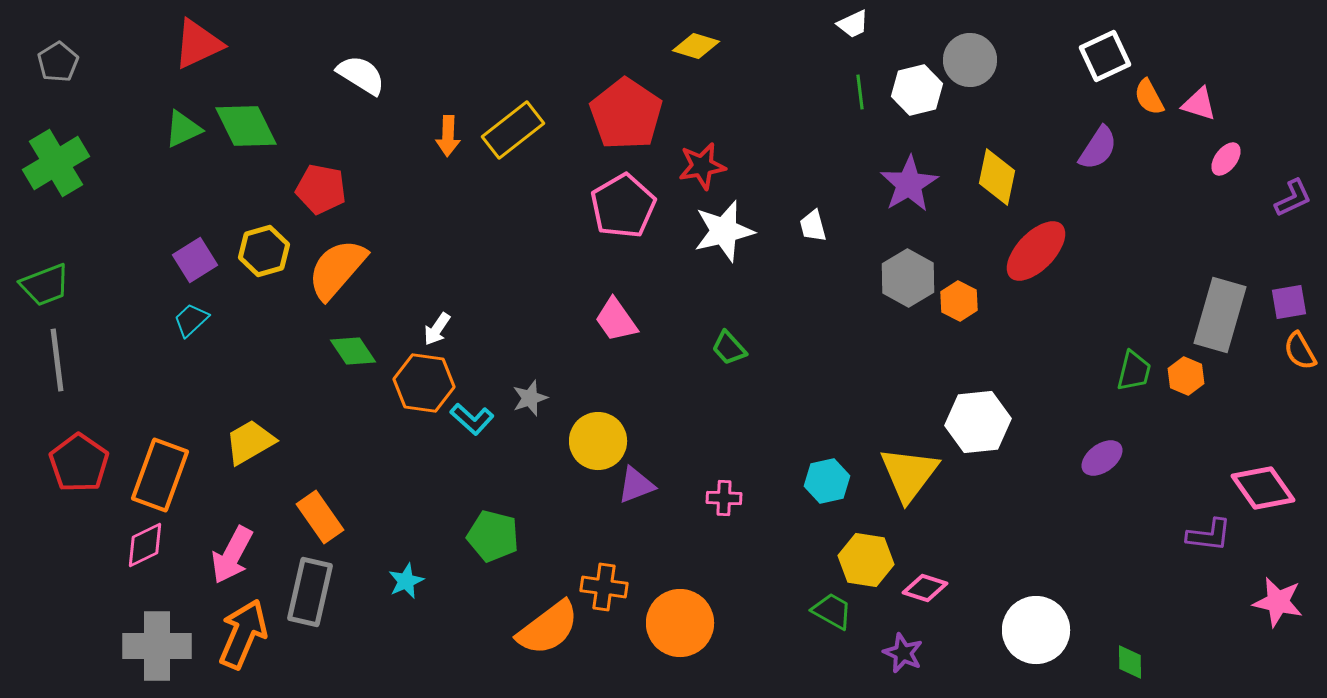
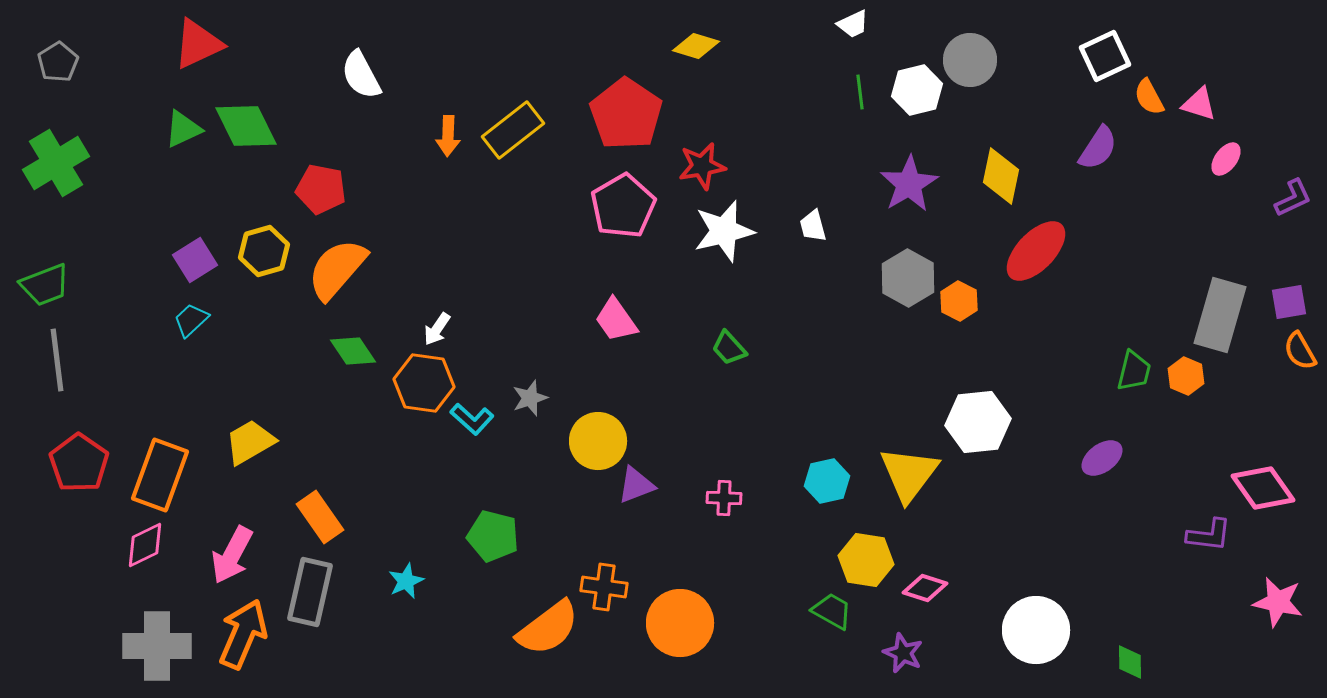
white semicircle at (361, 75): rotated 150 degrees counterclockwise
yellow diamond at (997, 177): moved 4 px right, 1 px up
